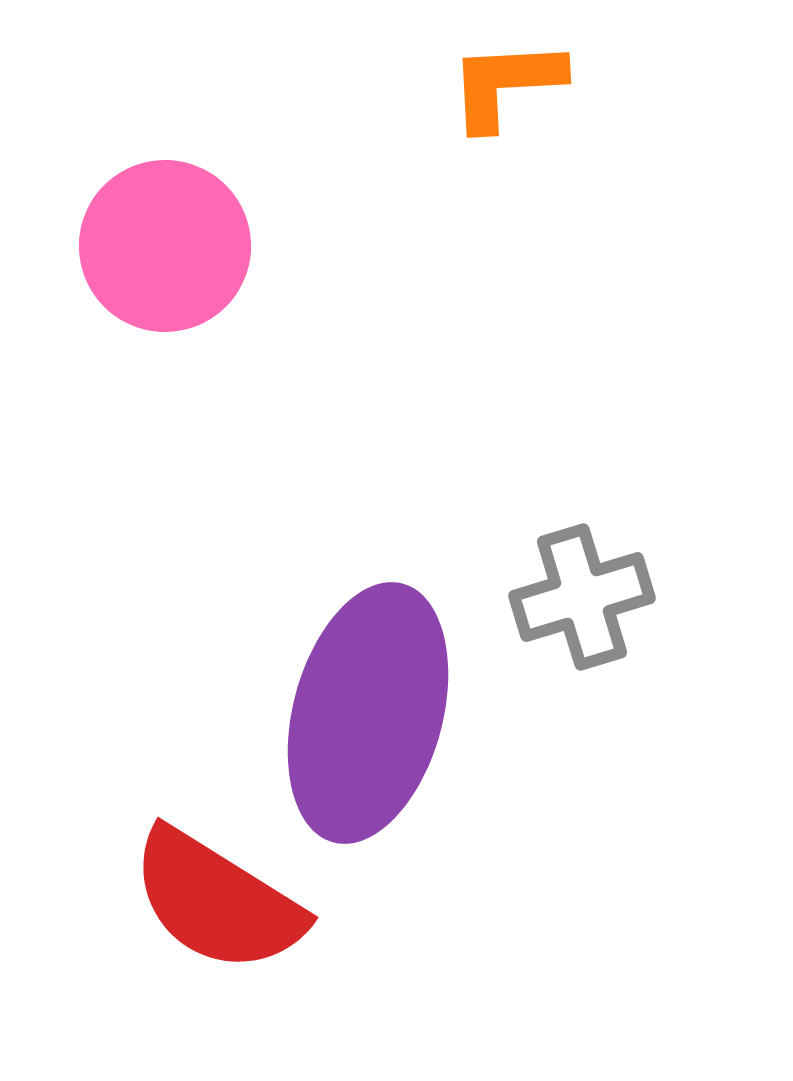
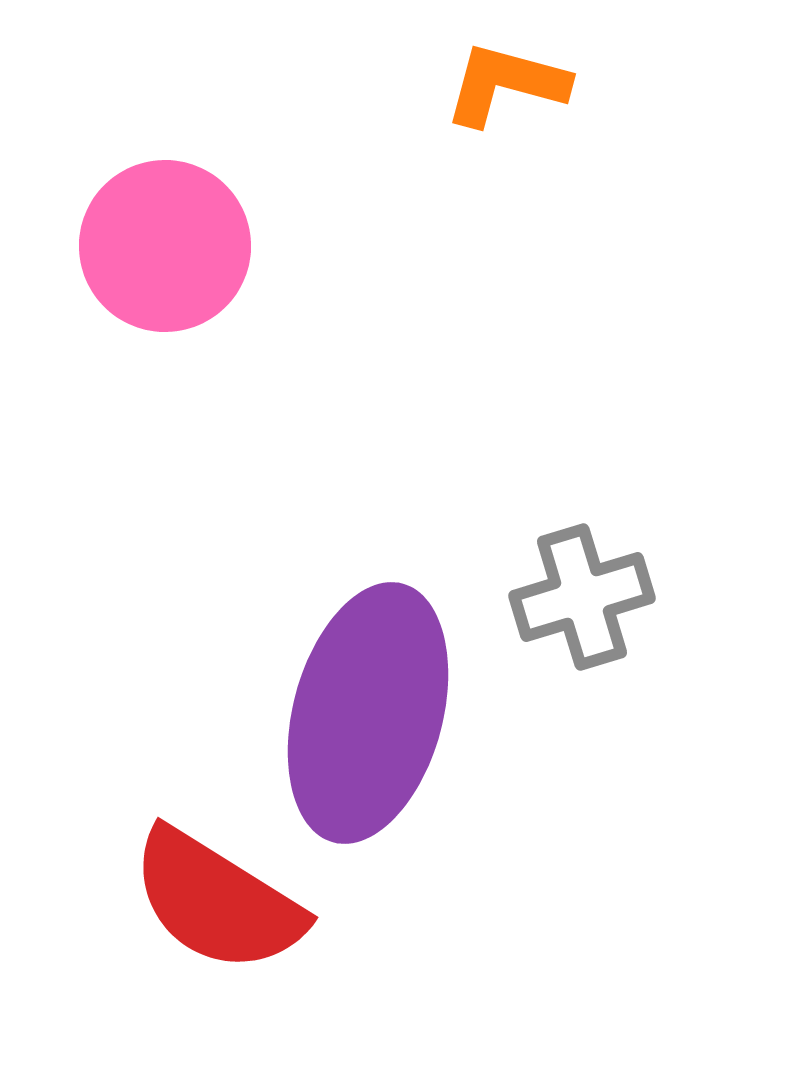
orange L-shape: rotated 18 degrees clockwise
